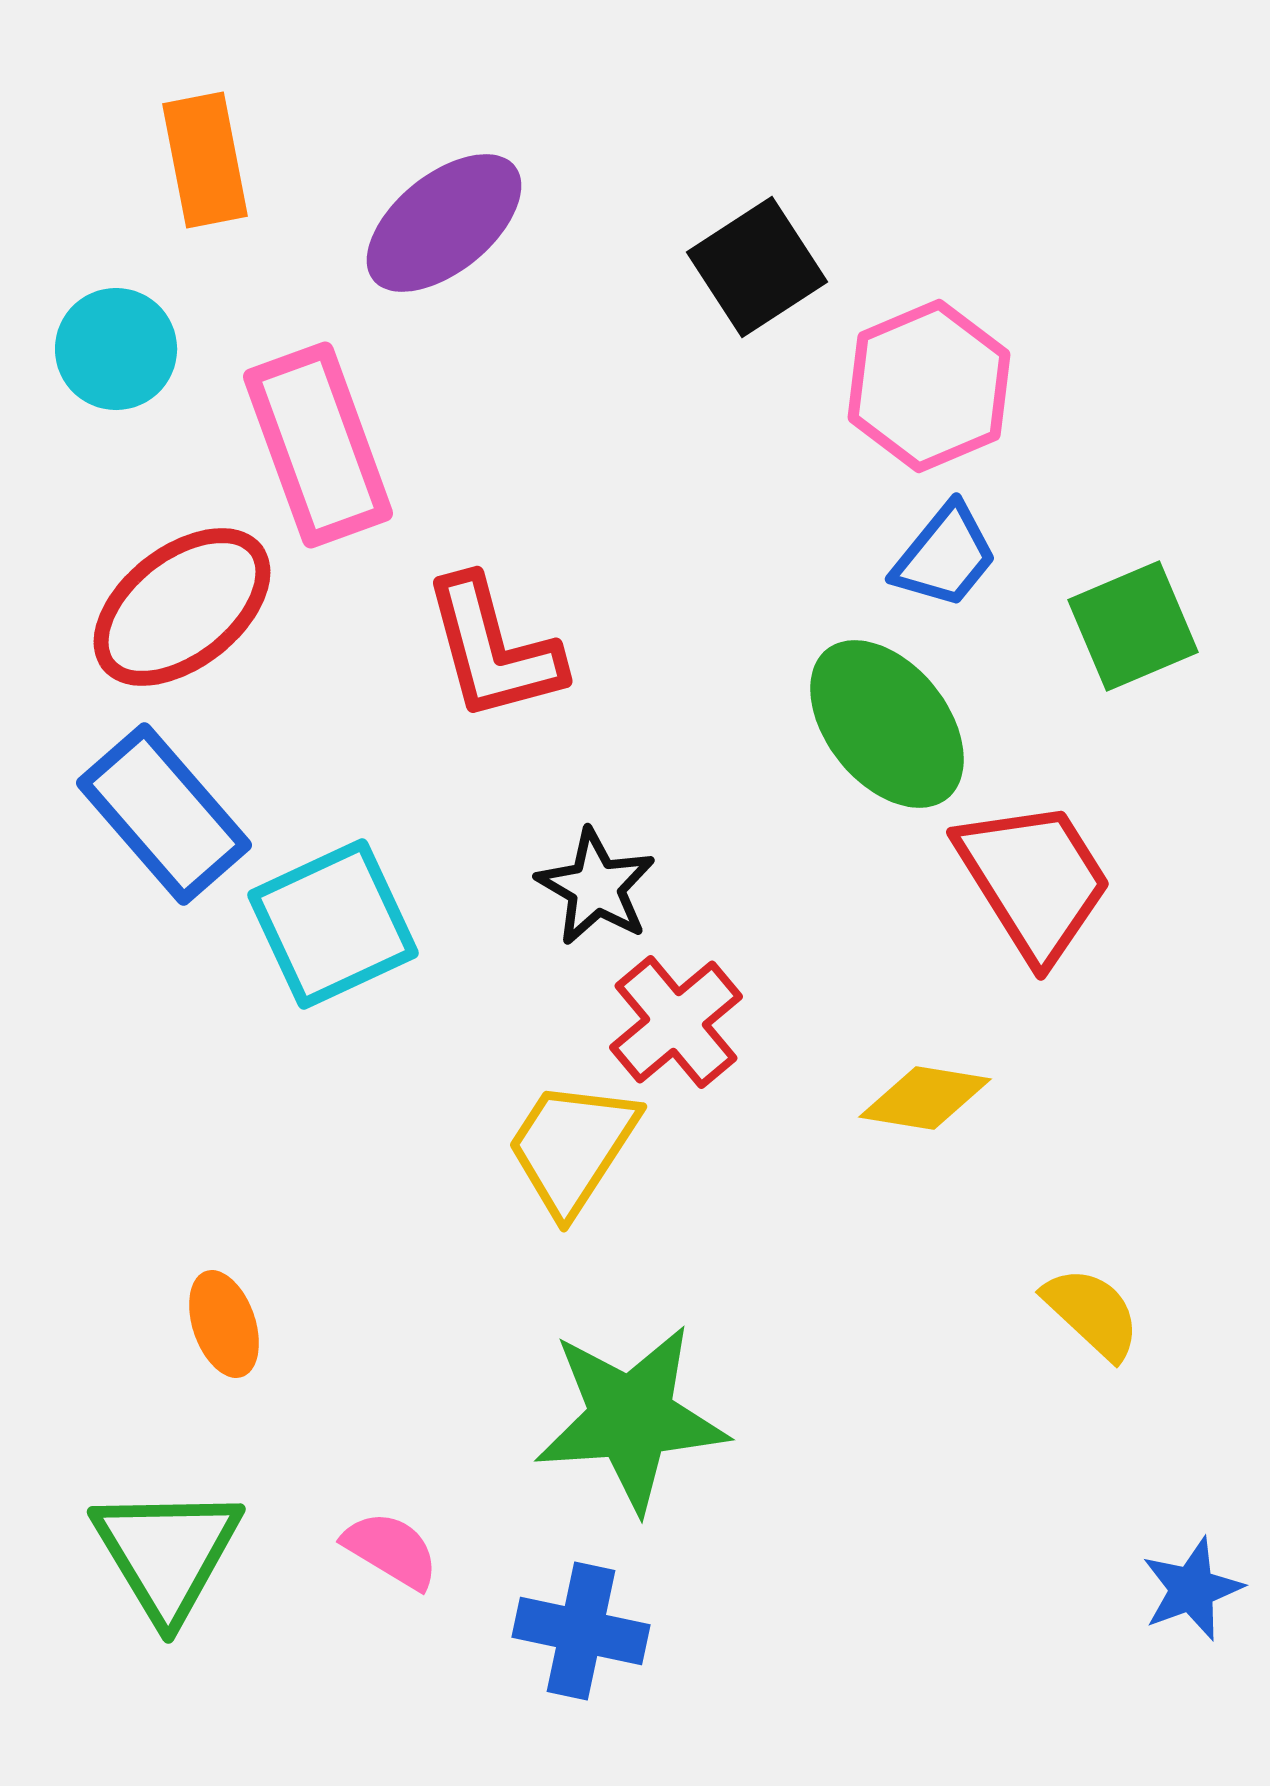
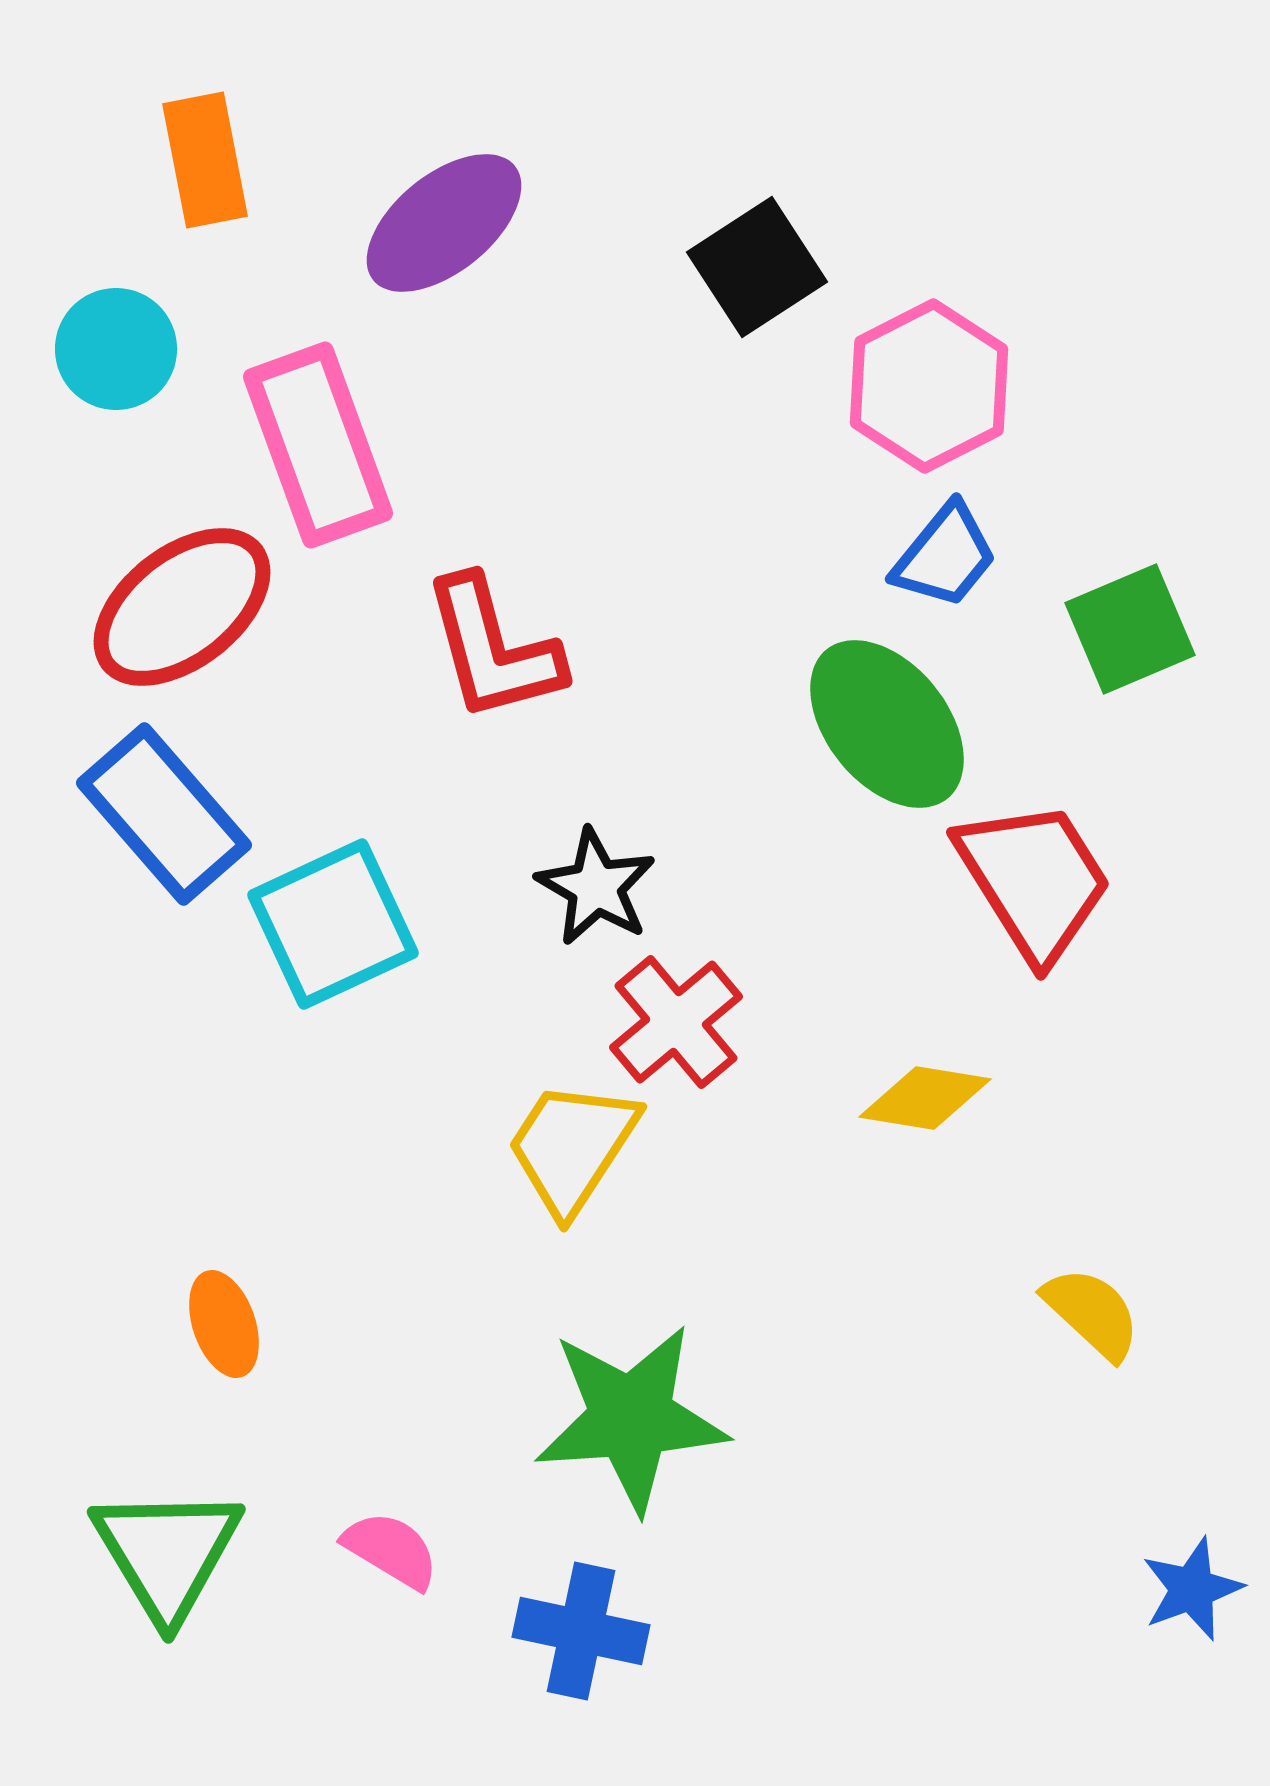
pink hexagon: rotated 4 degrees counterclockwise
green square: moved 3 px left, 3 px down
